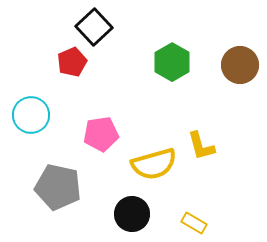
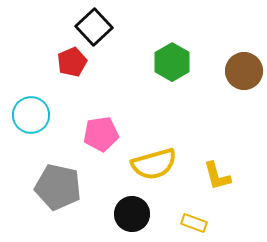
brown circle: moved 4 px right, 6 px down
yellow L-shape: moved 16 px right, 30 px down
yellow rectangle: rotated 10 degrees counterclockwise
